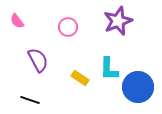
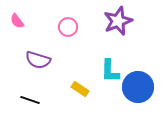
purple semicircle: rotated 135 degrees clockwise
cyan L-shape: moved 1 px right, 2 px down
yellow rectangle: moved 11 px down
